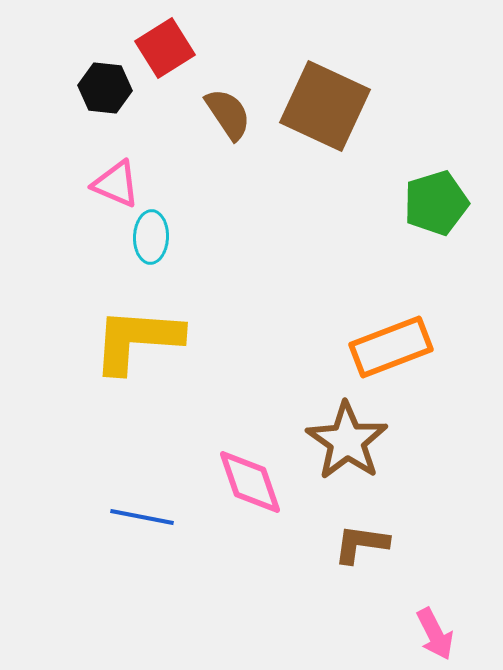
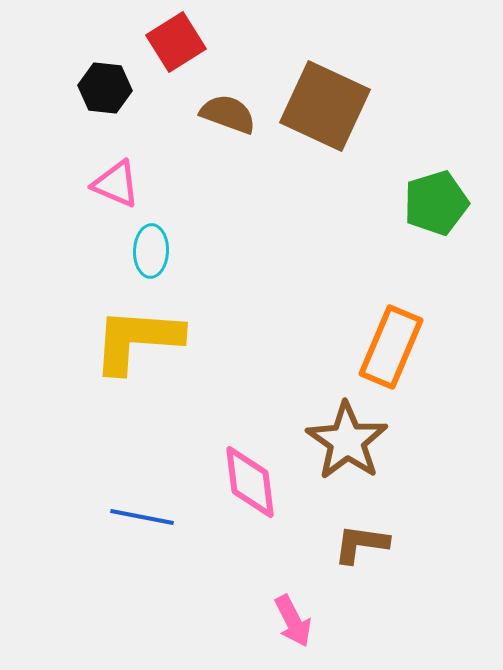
red square: moved 11 px right, 6 px up
brown semicircle: rotated 36 degrees counterclockwise
cyan ellipse: moved 14 px down
orange rectangle: rotated 46 degrees counterclockwise
pink diamond: rotated 12 degrees clockwise
pink arrow: moved 142 px left, 13 px up
